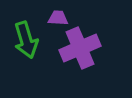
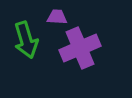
purple trapezoid: moved 1 px left, 1 px up
